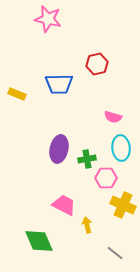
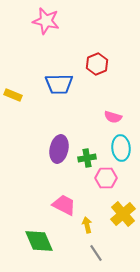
pink star: moved 2 px left, 2 px down
red hexagon: rotated 10 degrees counterclockwise
yellow rectangle: moved 4 px left, 1 px down
green cross: moved 1 px up
yellow cross: moved 9 px down; rotated 25 degrees clockwise
gray line: moved 19 px left; rotated 18 degrees clockwise
